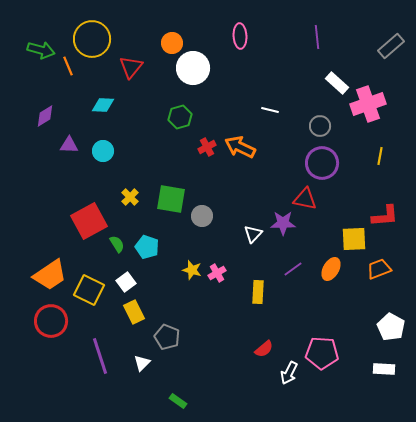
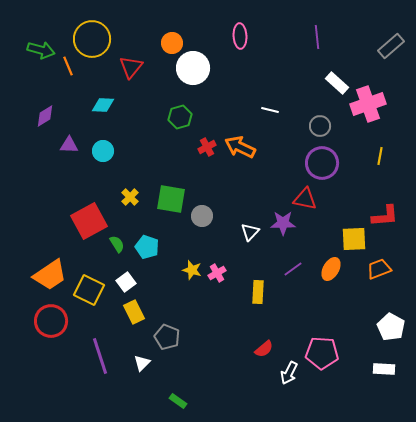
white triangle at (253, 234): moved 3 px left, 2 px up
